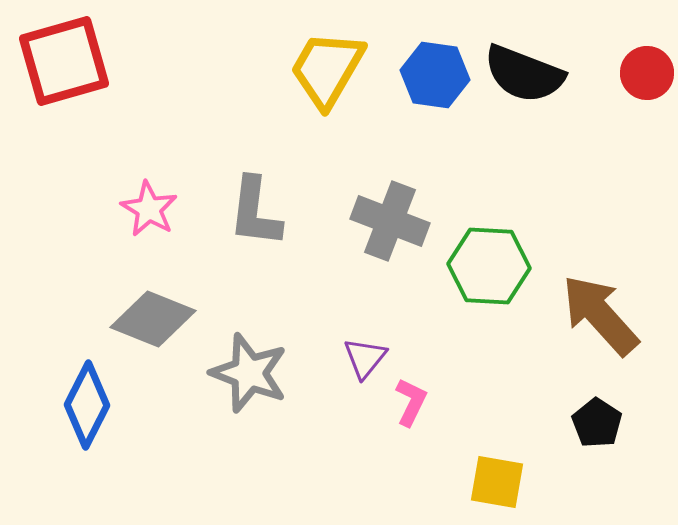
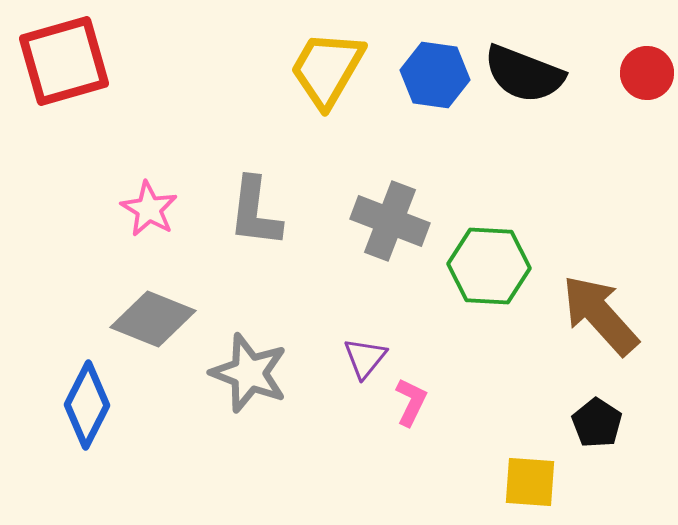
yellow square: moved 33 px right; rotated 6 degrees counterclockwise
